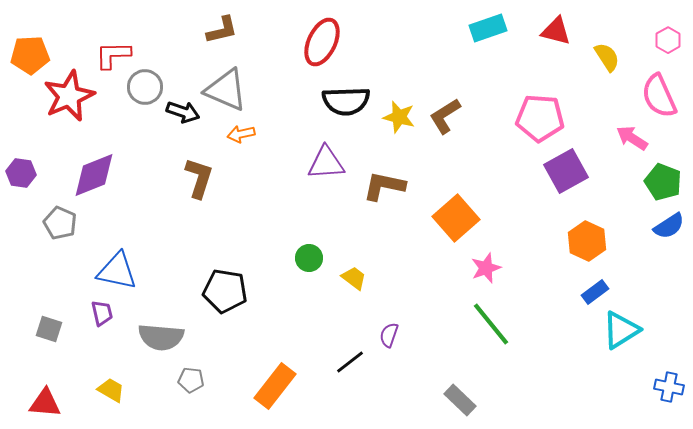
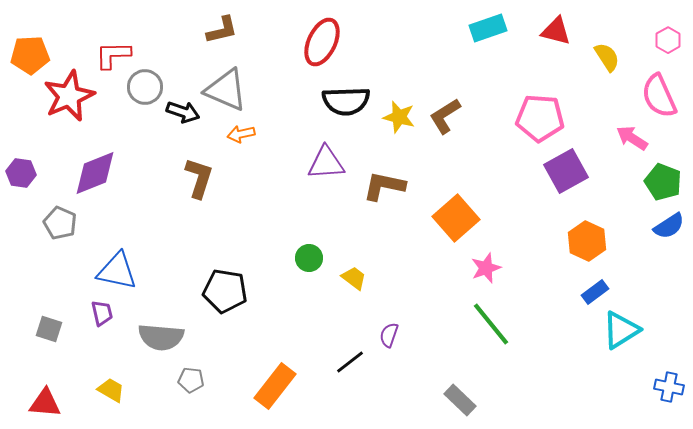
purple diamond at (94, 175): moved 1 px right, 2 px up
